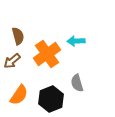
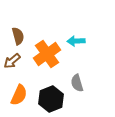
orange semicircle: rotated 10 degrees counterclockwise
